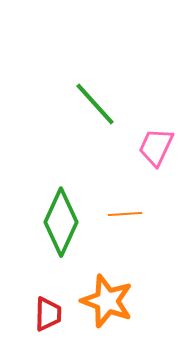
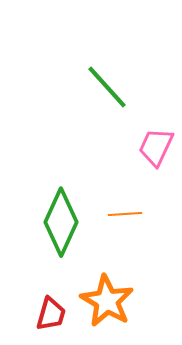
green line: moved 12 px right, 17 px up
orange star: rotated 10 degrees clockwise
red trapezoid: moved 3 px right; rotated 15 degrees clockwise
